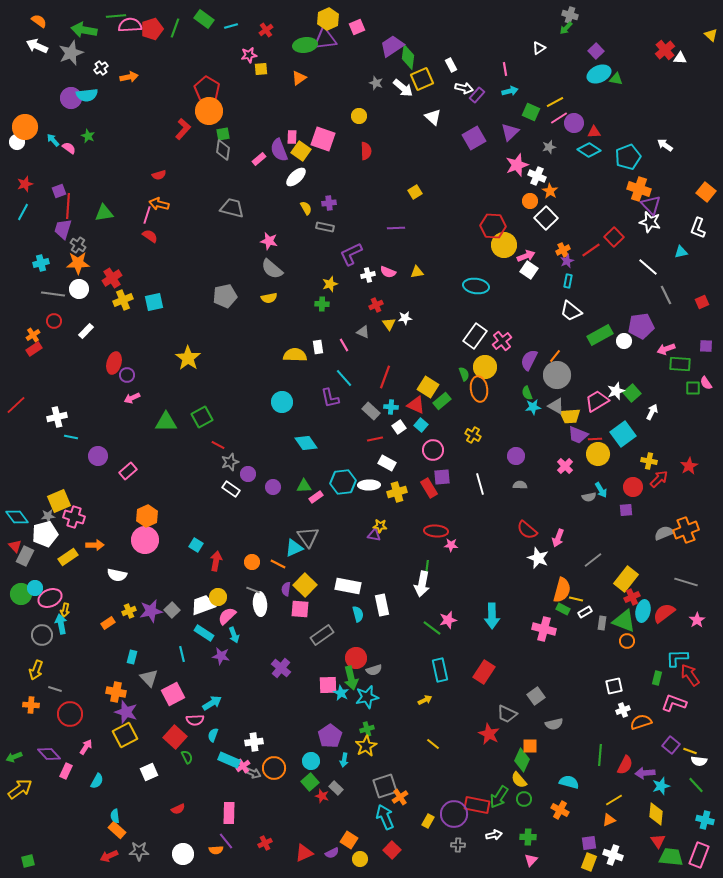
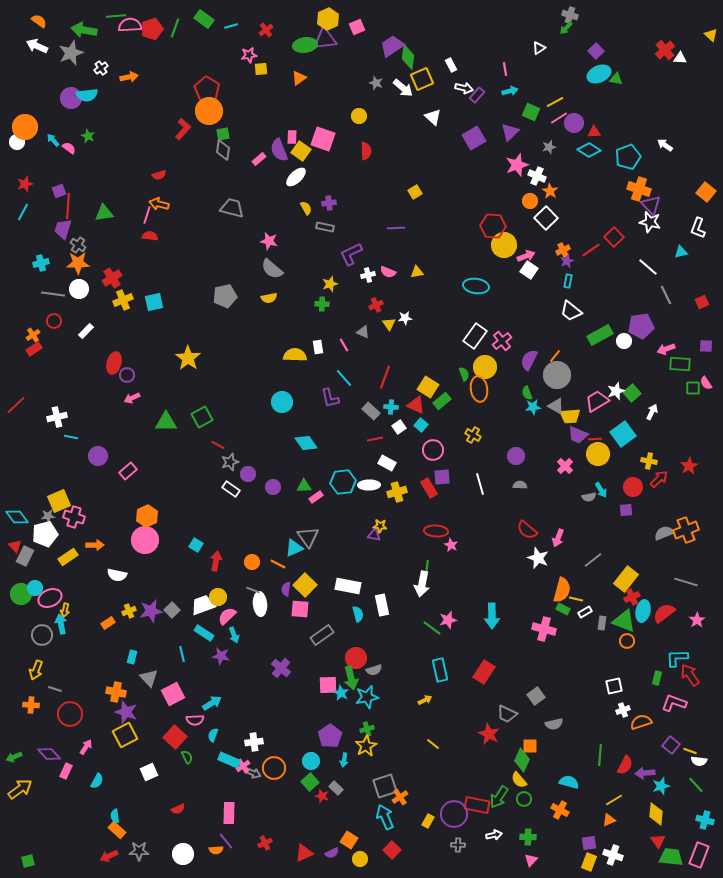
red semicircle at (150, 236): rotated 28 degrees counterclockwise
pink star at (451, 545): rotated 24 degrees clockwise
